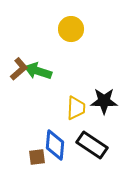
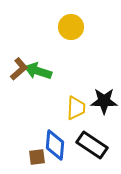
yellow circle: moved 2 px up
